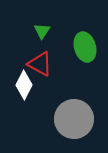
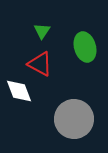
white diamond: moved 5 px left, 6 px down; rotated 48 degrees counterclockwise
